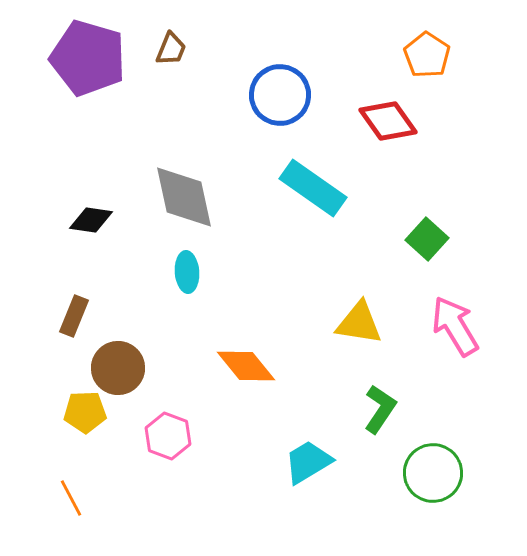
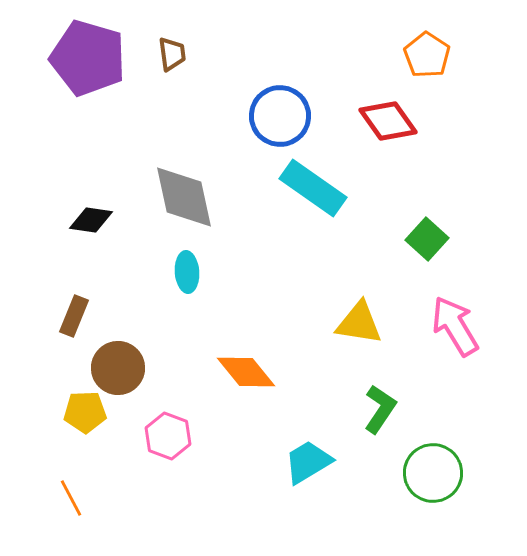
brown trapezoid: moved 1 px right, 5 px down; rotated 30 degrees counterclockwise
blue circle: moved 21 px down
orange diamond: moved 6 px down
